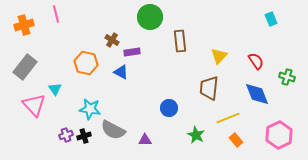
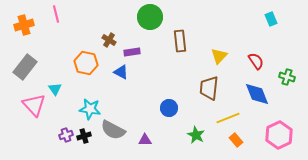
brown cross: moved 3 px left
